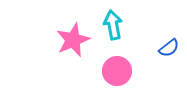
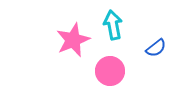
blue semicircle: moved 13 px left
pink circle: moved 7 px left
